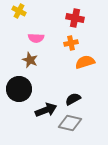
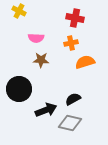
brown star: moved 11 px right; rotated 21 degrees counterclockwise
